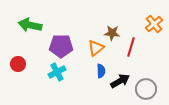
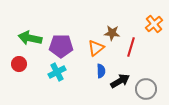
green arrow: moved 13 px down
red circle: moved 1 px right
